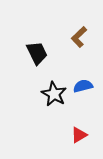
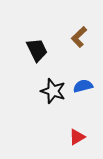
black trapezoid: moved 3 px up
black star: moved 1 px left, 3 px up; rotated 10 degrees counterclockwise
red triangle: moved 2 px left, 2 px down
